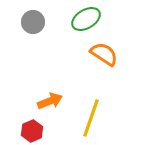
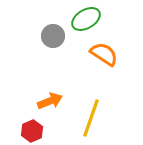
gray circle: moved 20 px right, 14 px down
